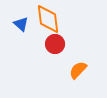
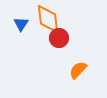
blue triangle: rotated 21 degrees clockwise
red circle: moved 4 px right, 6 px up
